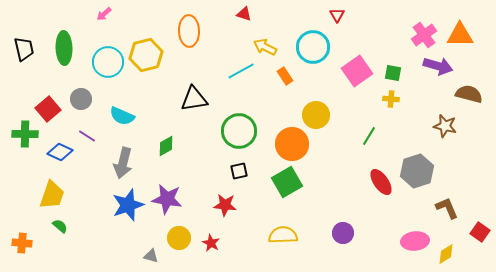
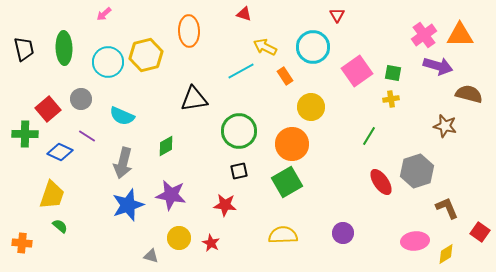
yellow cross at (391, 99): rotated 14 degrees counterclockwise
yellow circle at (316, 115): moved 5 px left, 8 px up
purple star at (167, 199): moved 4 px right, 4 px up
